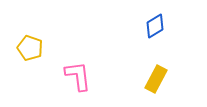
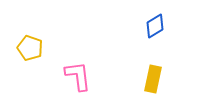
yellow rectangle: moved 3 px left; rotated 16 degrees counterclockwise
